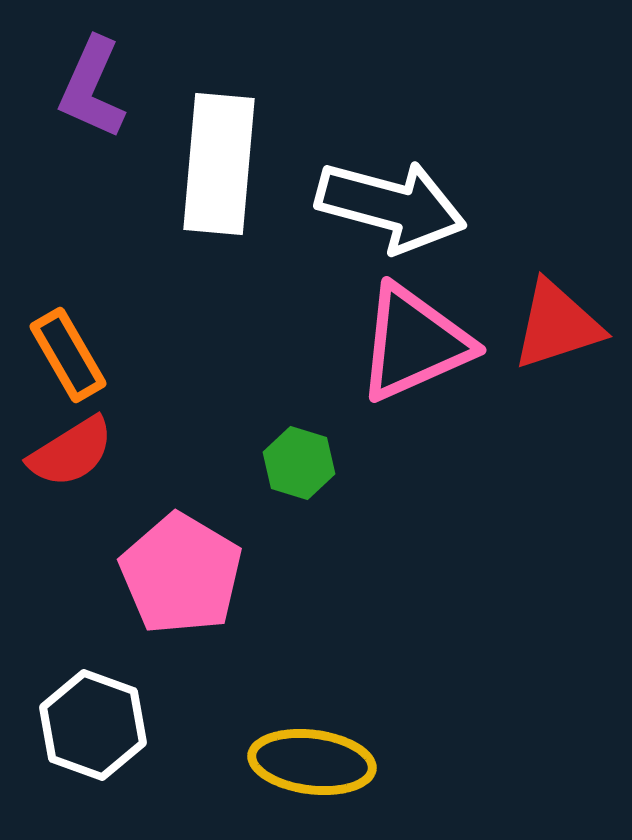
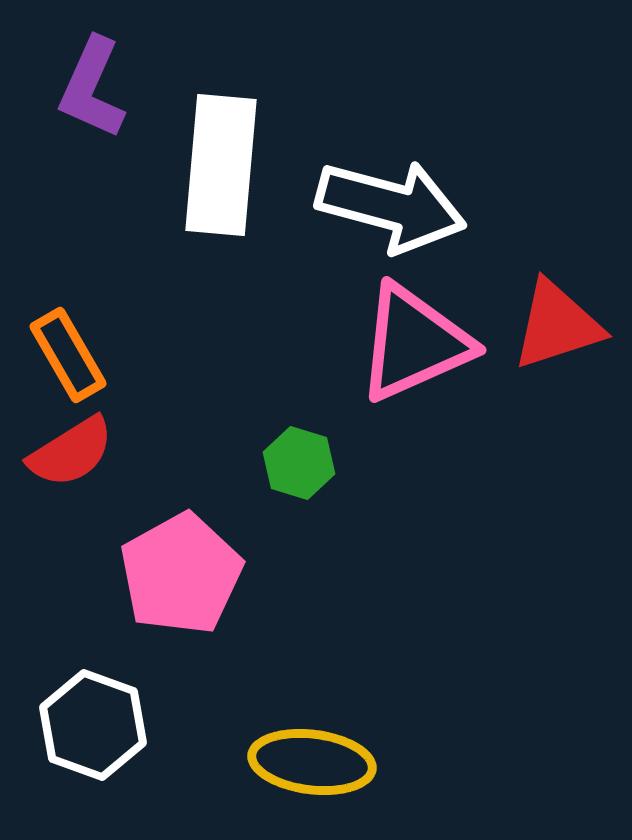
white rectangle: moved 2 px right, 1 px down
pink pentagon: rotated 12 degrees clockwise
